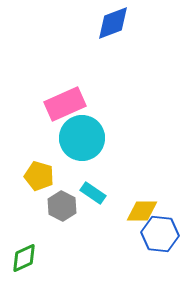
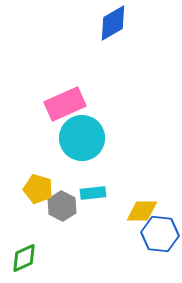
blue diamond: rotated 9 degrees counterclockwise
yellow pentagon: moved 1 px left, 13 px down
cyan rectangle: rotated 40 degrees counterclockwise
